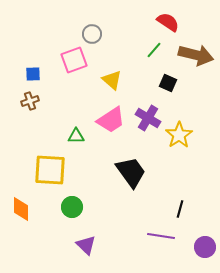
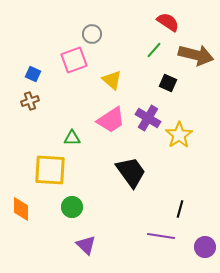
blue square: rotated 28 degrees clockwise
green triangle: moved 4 px left, 2 px down
